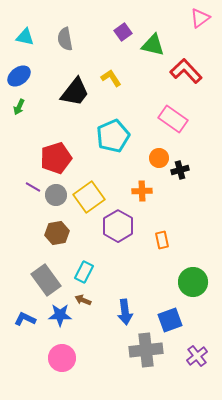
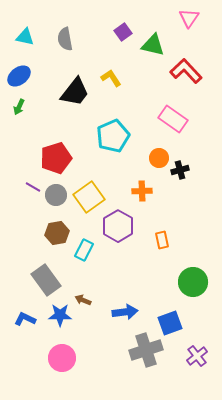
pink triangle: moved 11 px left; rotated 20 degrees counterclockwise
cyan rectangle: moved 22 px up
blue arrow: rotated 90 degrees counterclockwise
blue square: moved 3 px down
gray cross: rotated 12 degrees counterclockwise
